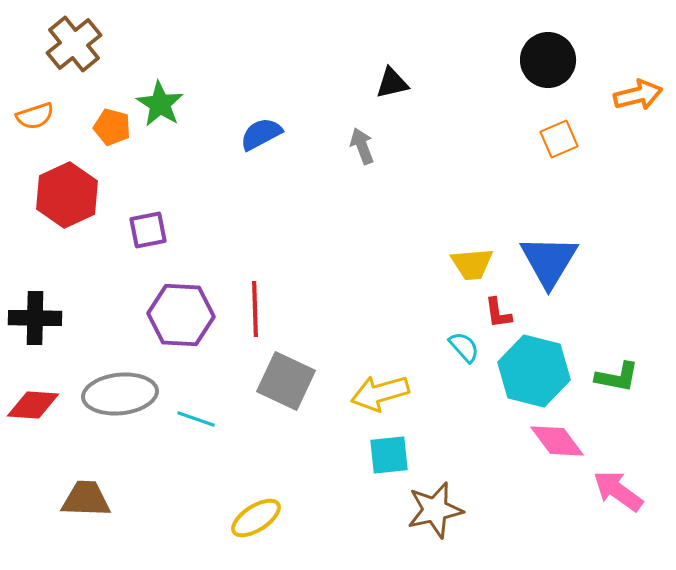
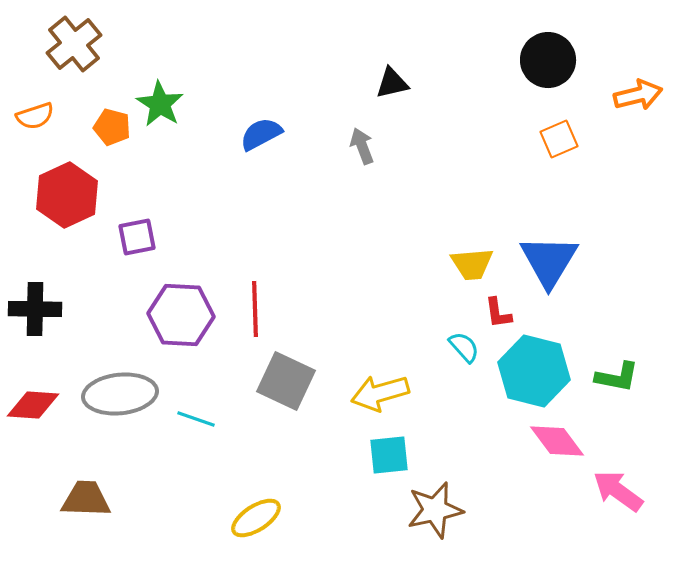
purple square: moved 11 px left, 7 px down
black cross: moved 9 px up
